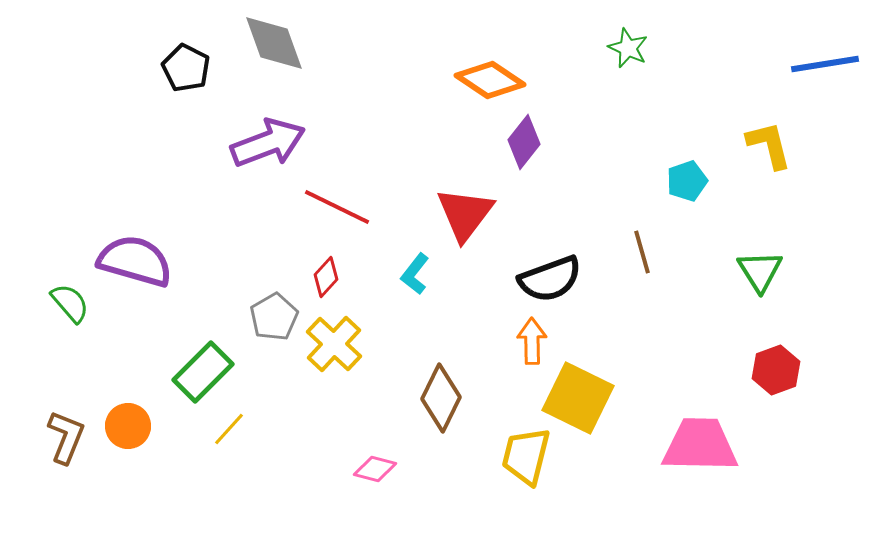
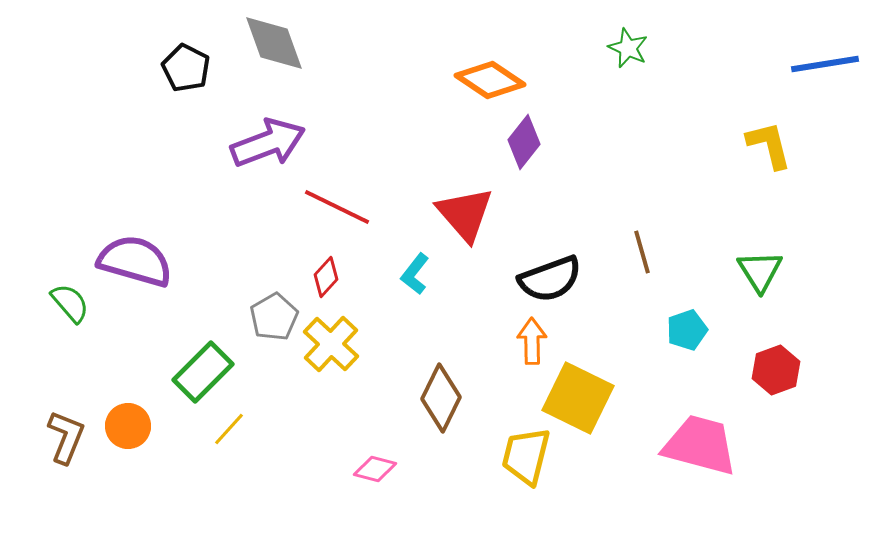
cyan pentagon: moved 149 px down
red triangle: rotated 18 degrees counterclockwise
yellow cross: moved 3 px left
pink trapezoid: rotated 14 degrees clockwise
